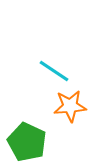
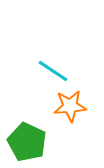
cyan line: moved 1 px left
